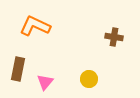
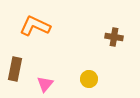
brown rectangle: moved 3 px left
pink triangle: moved 2 px down
